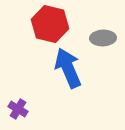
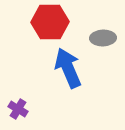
red hexagon: moved 2 px up; rotated 15 degrees counterclockwise
